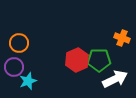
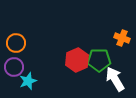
orange circle: moved 3 px left
white arrow: rotated 95 degrees counterclockwise
